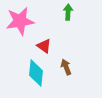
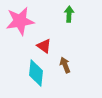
green arrow: moved 1 px right, 2 px down
brown arrow: moved 1 px left, 2 px up
